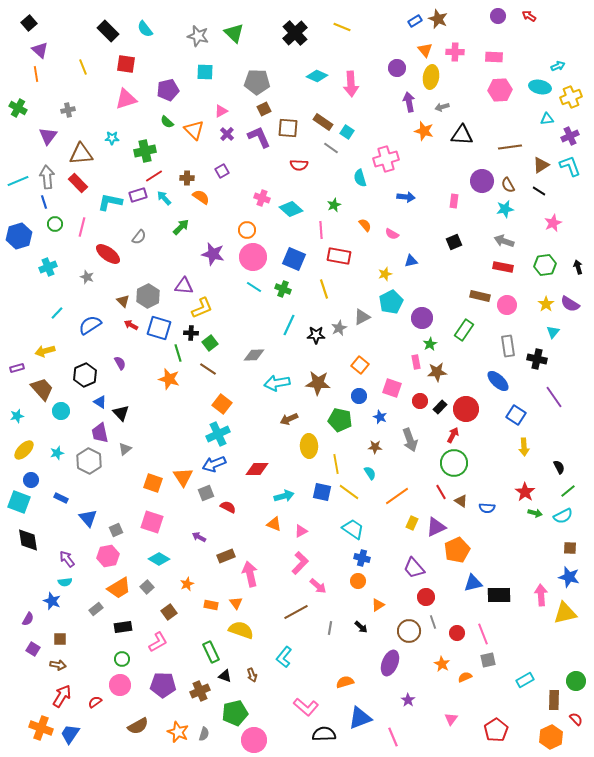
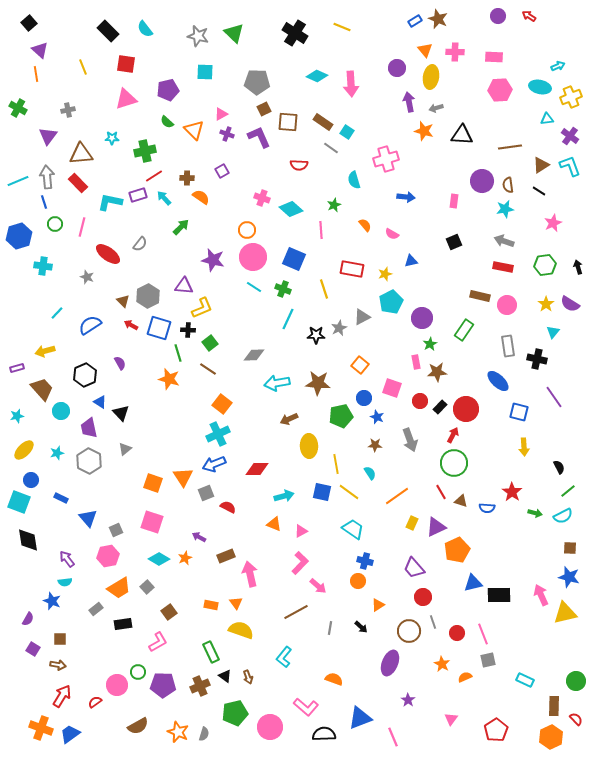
black cross at (295, 33): rotated 15 degrees counterclockwise
gray arrow at (442, 107): moved 6 px left, 1 px down
pink triangle at (221, 111): moved 3 px down
brown square at (288, 128): moved 6 px up
purple cross at (227, 134): rotated 24 degrees counterclockwise
purple cross at (570, 136): rotated 30 degrees counterclockwise
cyan semicircle at (360, 178): moved 6 px left, 2 px down
brown semicircle at (508, 185): rotated 21 degrees clockwise
gray semicircle at (139, 237): moved 1 px right, 7 px down
purple star at (213, 254): moved 6 px down
red rectangle at (339, 256): moved 13 px right, 13 px down
cyan cross at (48, 267): moved 5 px left, 1 px up; rotated 30 degrees clockwise
cyan line at (289, 325): moved 1 px left, 6 px up
black cross at (191, 333): moved 3 px left, 3 px up
blue circle at (359, 396): moved 5 px right, 2 px down
blue square at (516, 415): moved 3 px right, 3 px up; rotated 18 degrees counterclockwise
blue star at (380, 417): moved 3 px left
green pentagon at (340, 420): moved 1 px right, 4 px up; rotated 25 degrees counterclockwise
purple trapezoid at (100, 433): moved 11 px left, 5 px up
brown star at (375, 447): moved 2 px up
red star at (525, 492): moved 13 px left
brown triangle at (461, 501): rotated 16 degrees counterclockwise
blue cross at (362, 558): moved 3 px right, 3 px down
orange star at (187, 584): moved 2 px left, 26 px up
pink arrow at (541, 595): rotated 20 degrees counterclockwise
red circle at (426, 597): moved 3 px left
black rectangle at (123, 627): moved 3 px up
green circle at (122, 659): moved 16 px right, 13 px down
brown arrow at (252, 675): moved 4 px left, 2 px down
black triangle at (225, 676): rotated 16 degrees clockwise
cyan rectangle at (525, 680): rotated 54 degrees clockwise
orange semicircle at (345, 682): moved 11 px left, 3 px up; rotated 36 degrees clockwise
pink circle at (120, 685): moved 3 px left
brown cross at (200, 691): moved 5 px up
brown rectangle at (554, 700): moved 6 px down
blue trapezoid at (70, 734): rotated 20 degrees clockwise
pink circle at (254, 740): moved 16 px right, 13 px up
